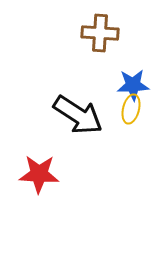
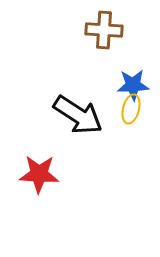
brown cross: moved 4 px right, 3 px up
